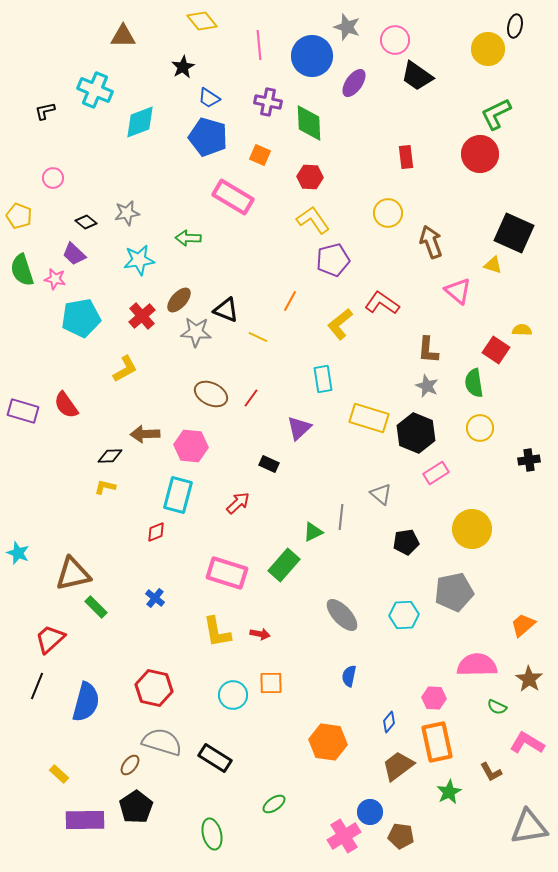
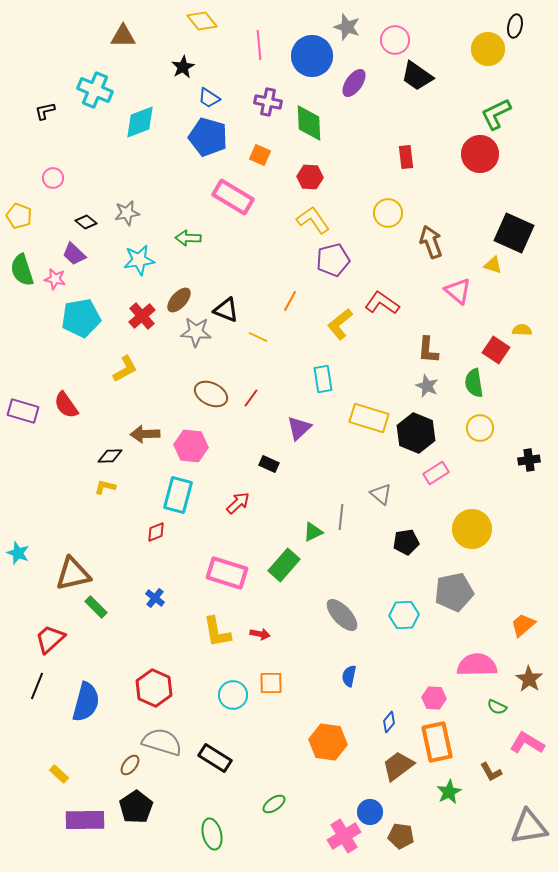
red hexagon at (154, 688): rotated 12 degrees clockwise
